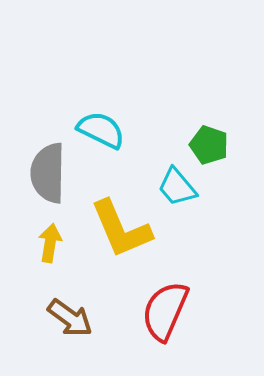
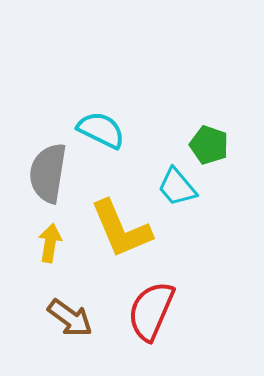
gray semicircle: rotated 8 degrees clockwise
red semicircle: moved 14 px left
